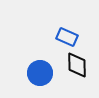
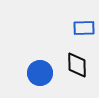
blue rectangle: moved 17 px right, 9 px up; rotated 25 degrees counterclockwise
